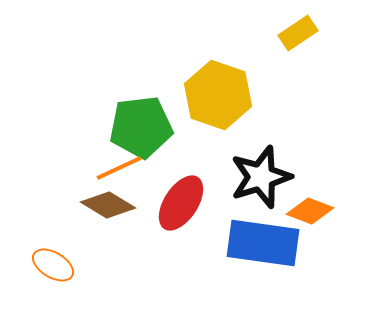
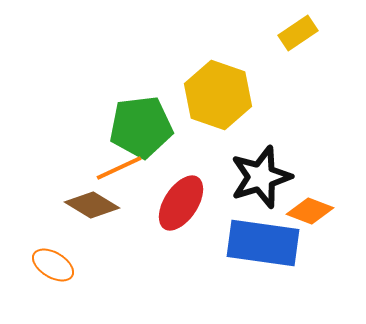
brown diamond: moved 16 px left
